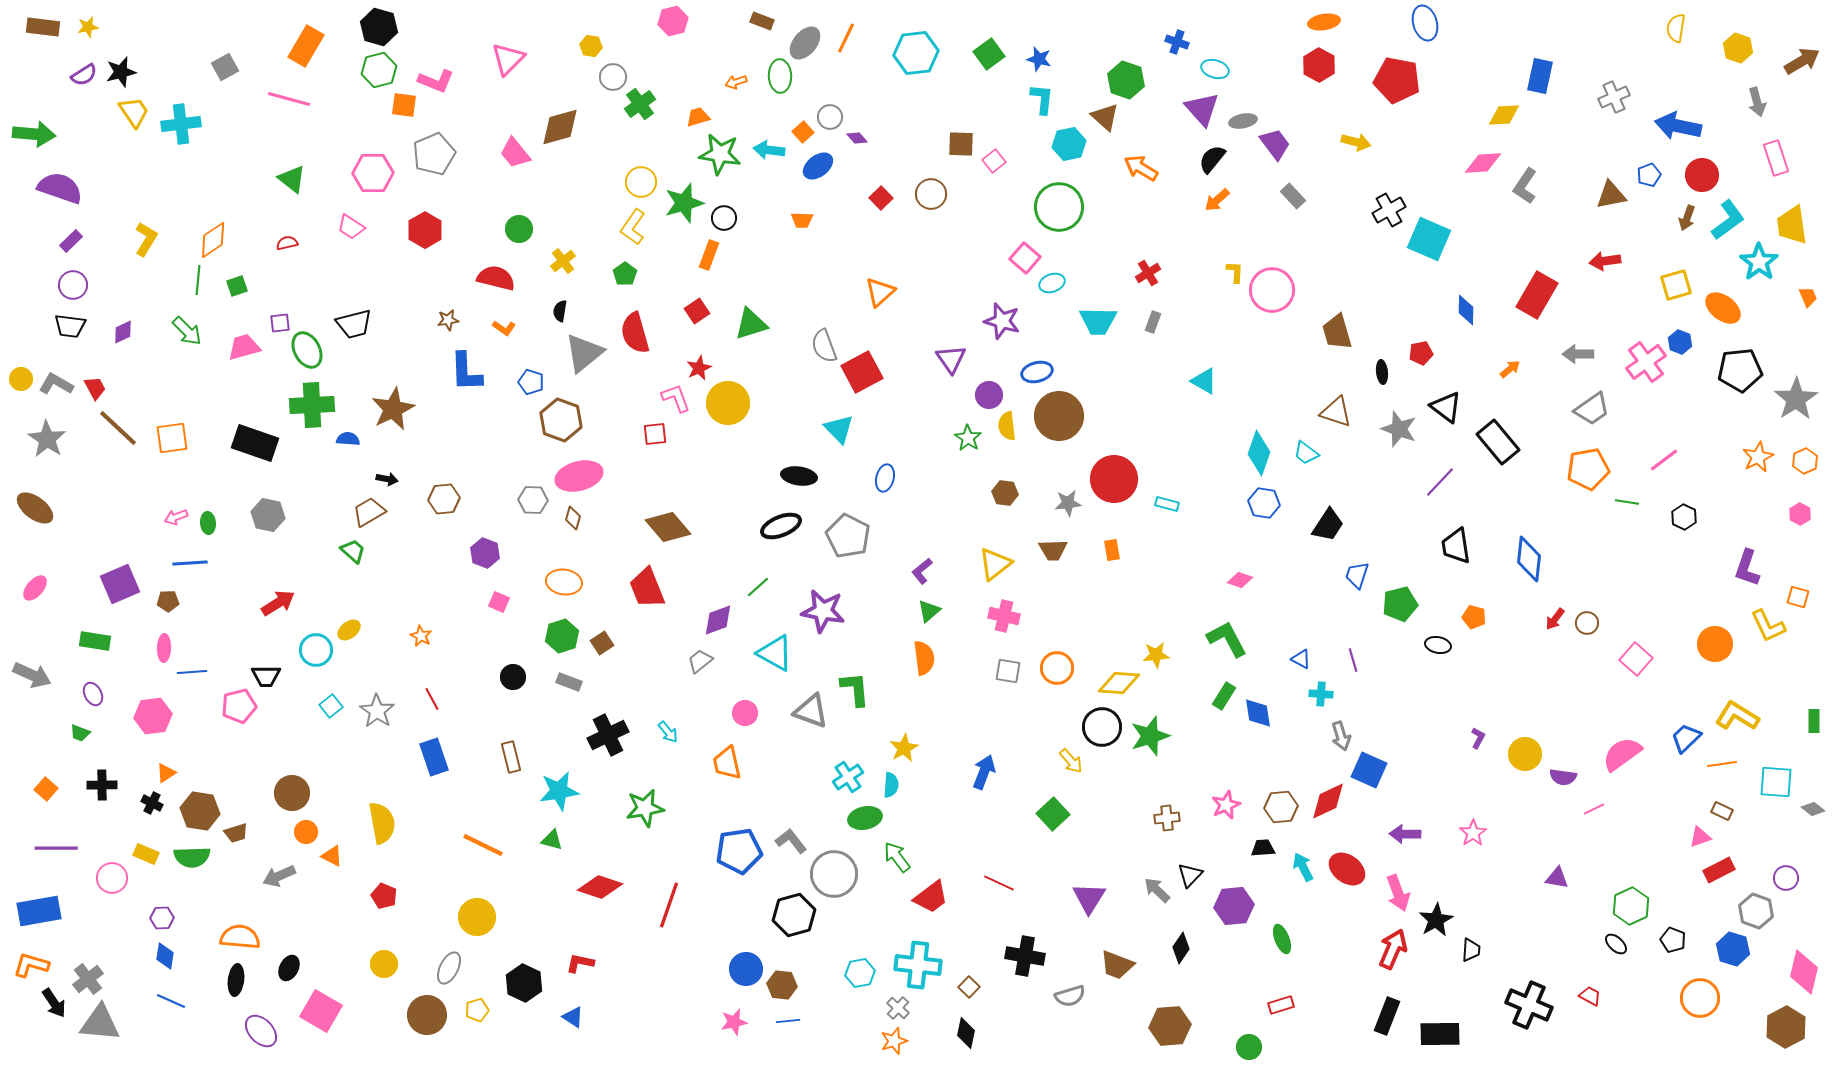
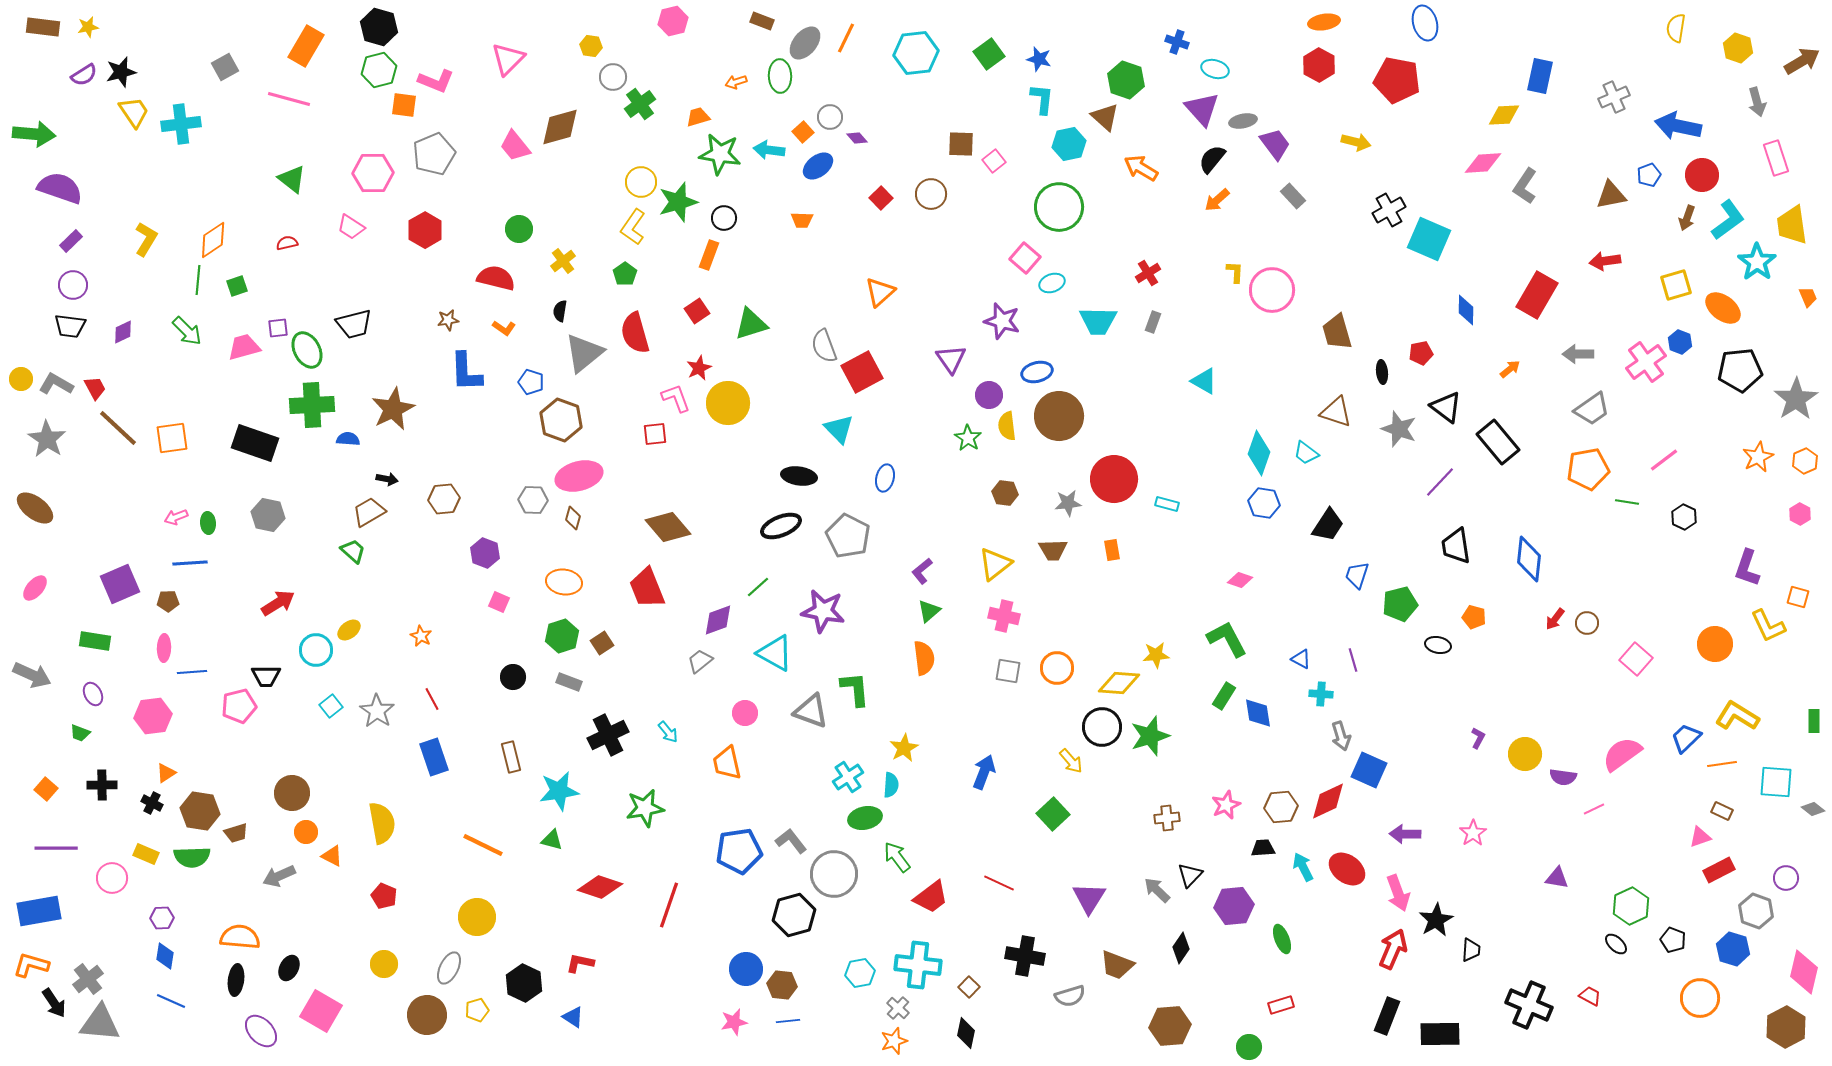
pink trapezoid at (515, 153): moved 7 px up
green star at (684, 203): moved 6 px left, 1 px up
cyan star at (1759, 262): moved 2 px left
purple square at (280, 323): moved 2 px left, 5 px down
